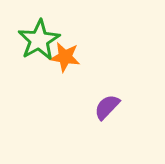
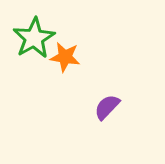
green star: moved 5 px left, 2 px up
